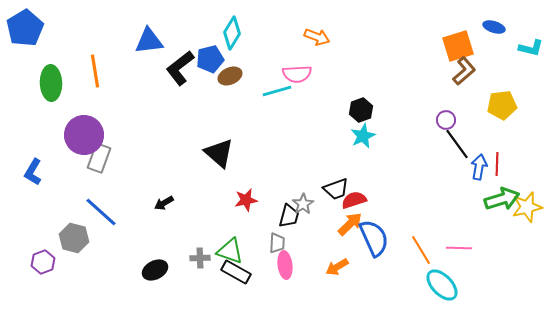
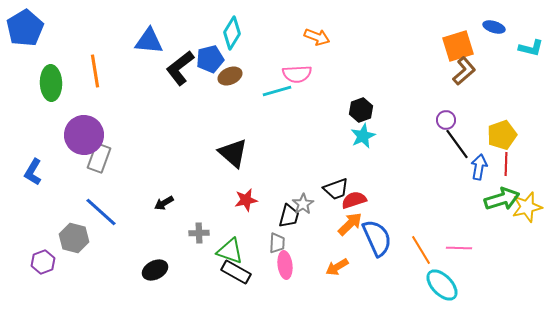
blue triangle at (149, 41): rotated 12 degrees clockwise
yellow pentagon at (502, 105): moved 30 px down; rotated 12 degrees counterclockwise
black triangle at (219, 153): moved 14 px right
red line at (497, 164): moved 9 px right
blue semicircle at (374, 238): moved 3 px right
gray cross at (200, 258): moved 1 px left, 25 px up
